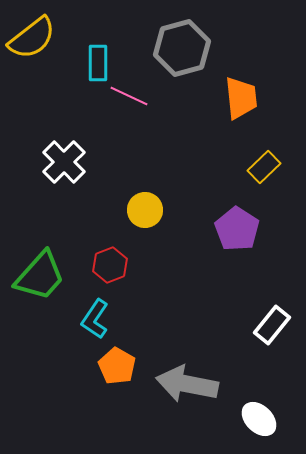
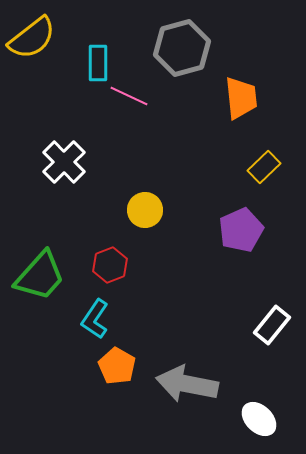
purple pentagon: moved 4 px right, 1 px down; rotated 15 degrees clockwise
